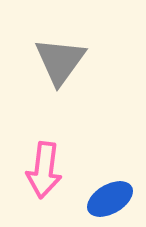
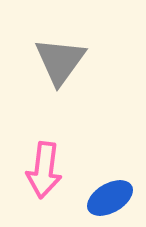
blue ellipse: moved 1 px up
